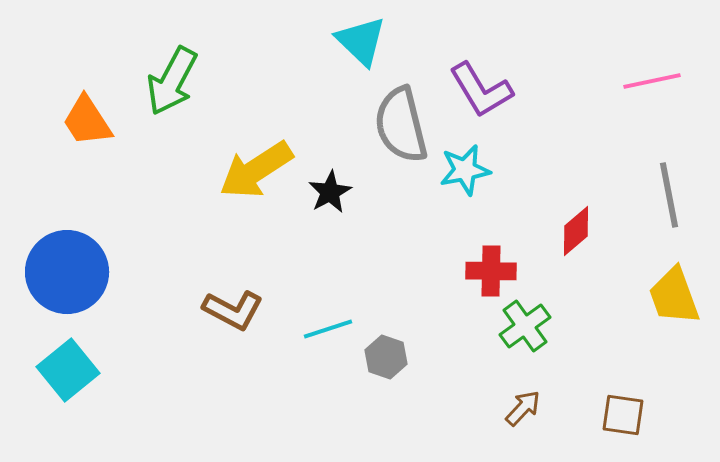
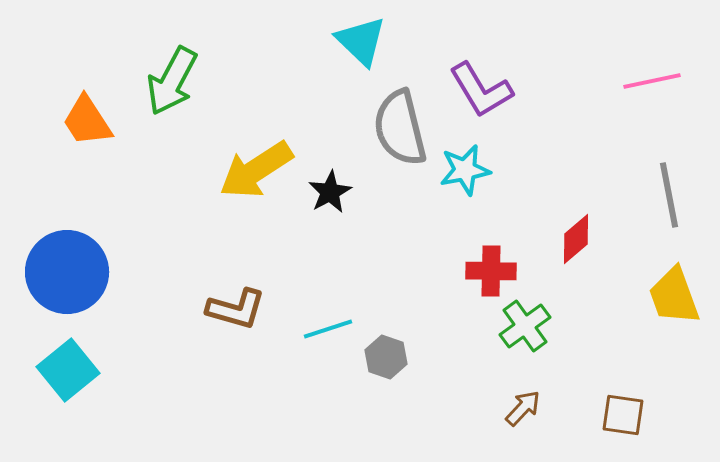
gray semicircle: moved 1 px left, 3 px down
red diamond: moved 8 px down
brown L-shape: moved 3 px right, 1 px up; rotated 12 degrees counterclockwise
